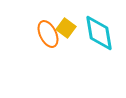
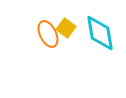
cyan diamond: moved 1 px right
